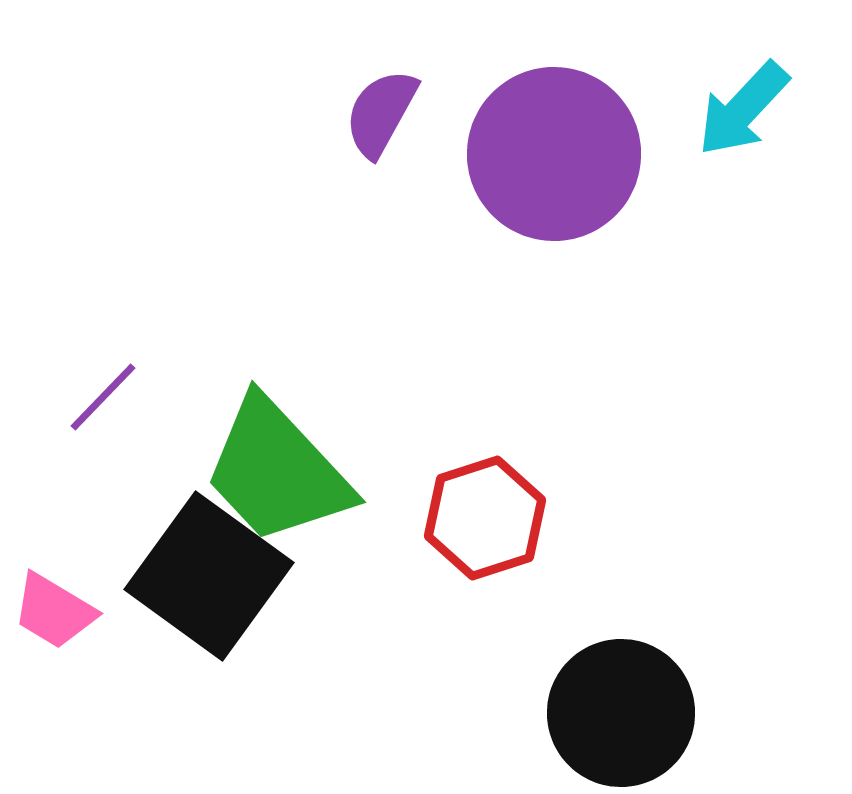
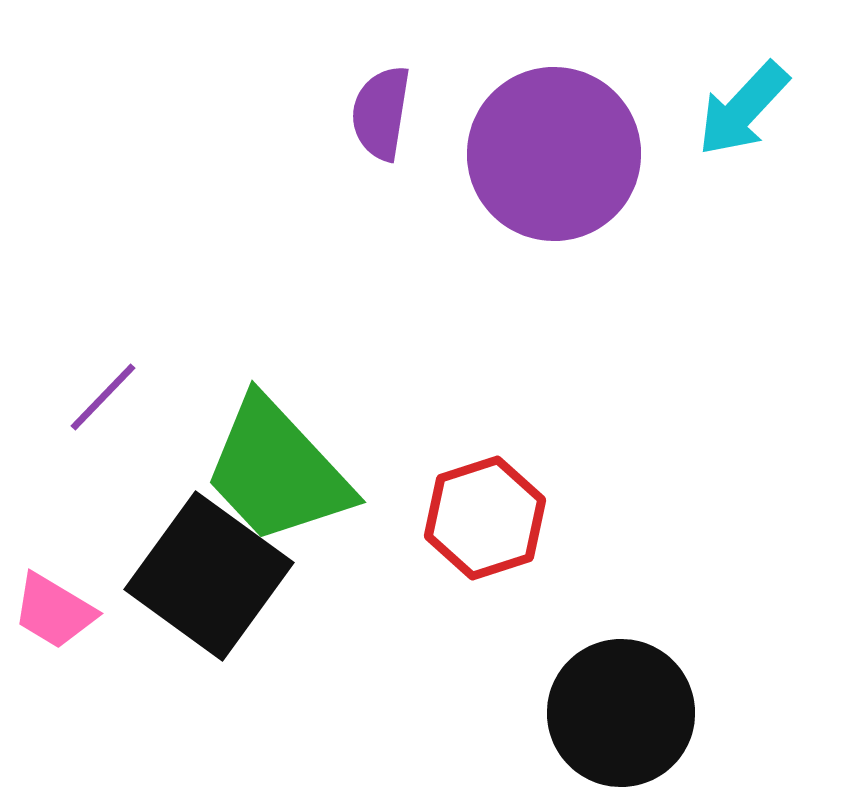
purple semicircle: rotated 20 degrees counterclockwise
